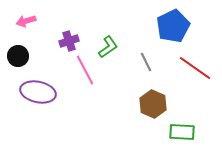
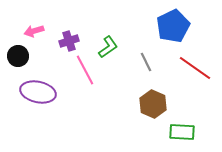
pink arrow: moved 8 px right, 10 px down
